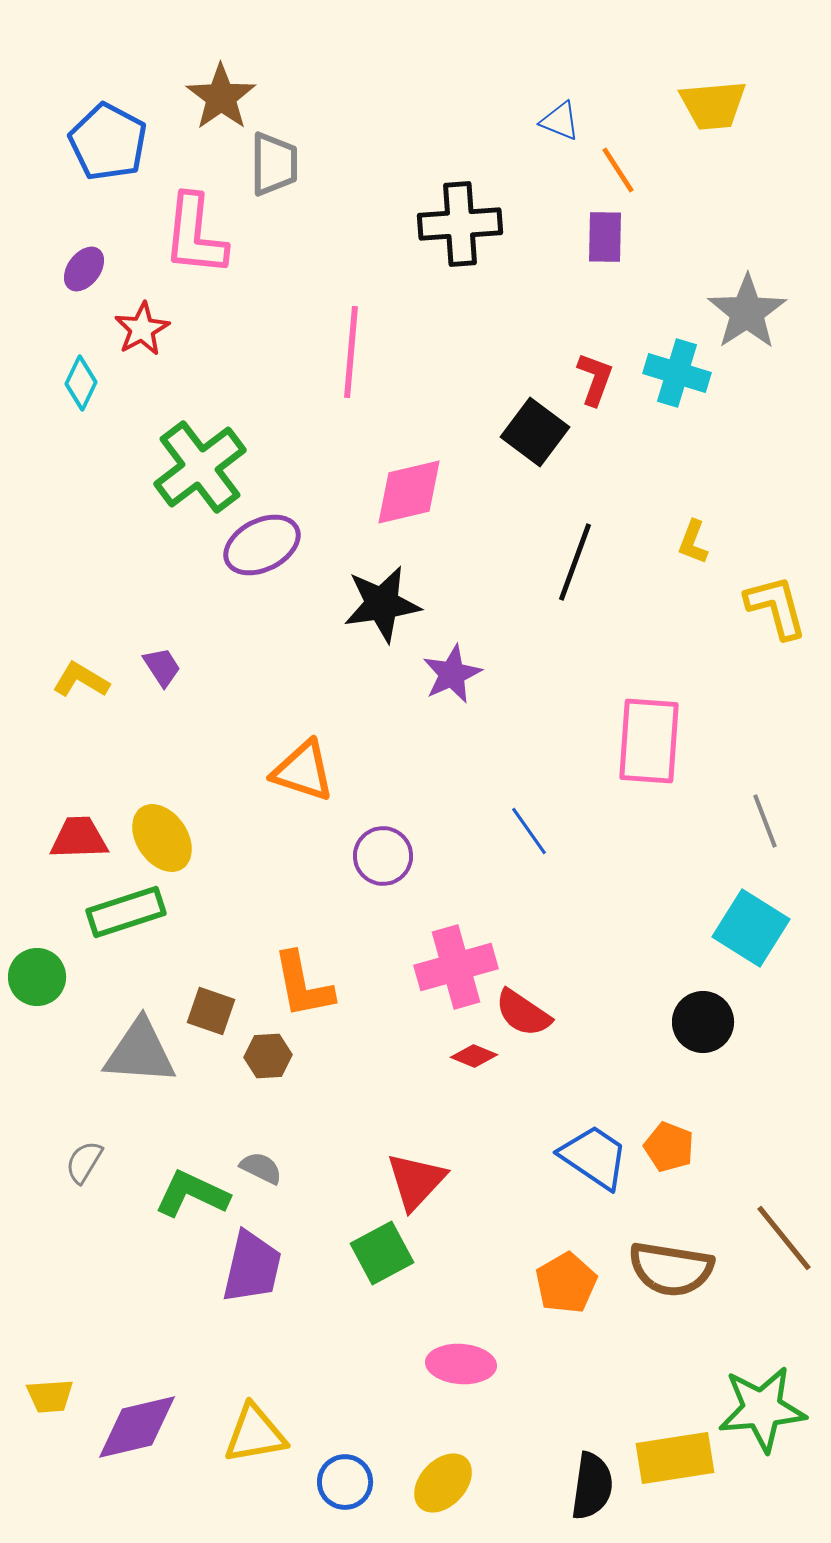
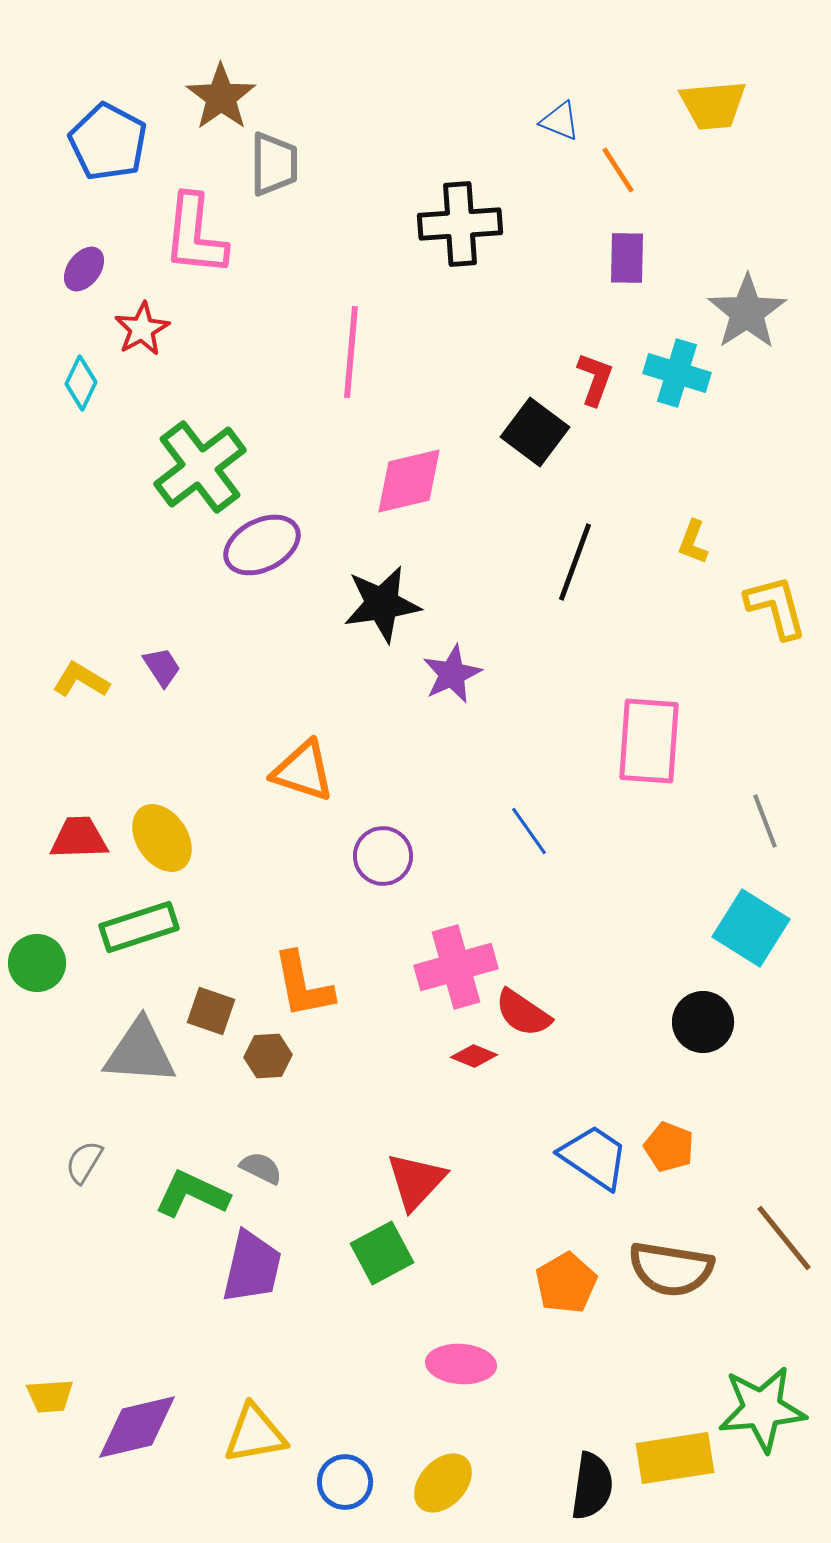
purple rectangle at (605, 237): moved 22 px right, 21 px down
pink diamond at (409, 492): moved 11 px up
green rectangle at (126, 912): moved 13 px right, 15 px down
green circle at (37, 977): moved 14 px up
